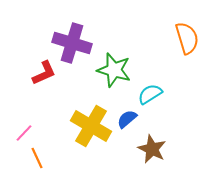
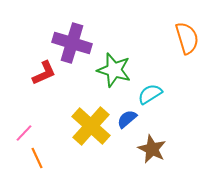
yellow cross: rotated 12 degrees clockwise
